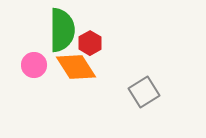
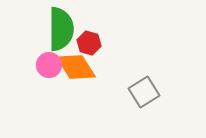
green semicircle: moved 1 px left, 1 px up
red hexagon: moved 1 px left; rotated 15 degrees counterclockwise
pink circle: moved 15 px right
